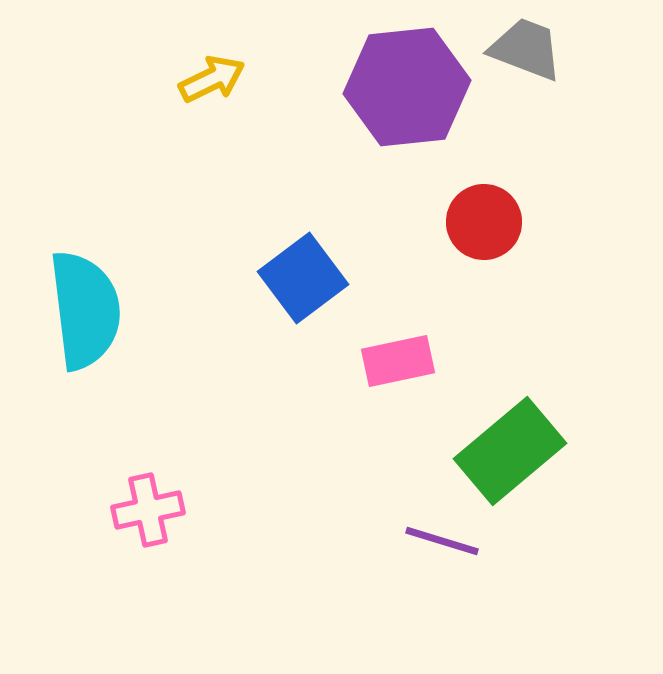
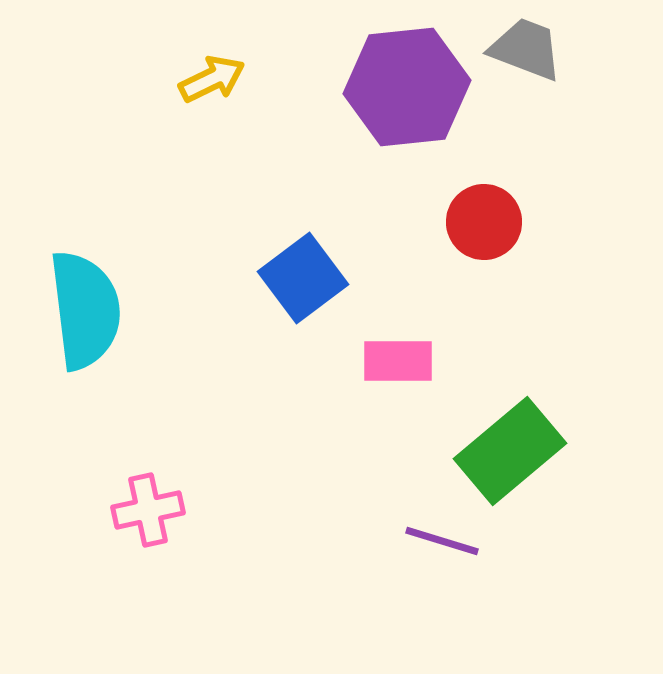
pink rectangle: rotated 12 degrees clockwise
